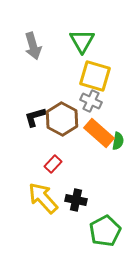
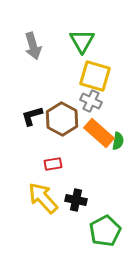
black L-shape: moved 3 px left, 1 px up
red rectangle: rotated 36 degrees clockwise
